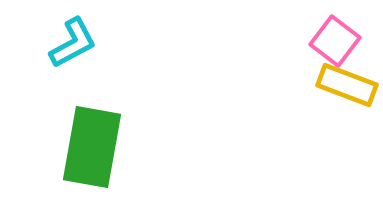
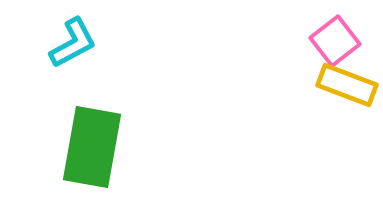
pink square: rotated 15 degrees clockwise
